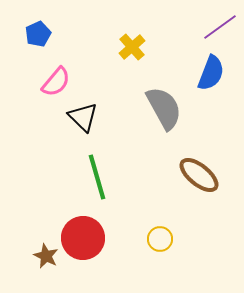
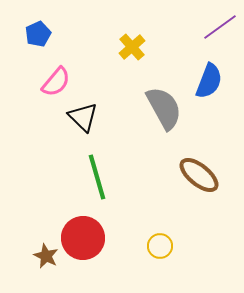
blue semicircle: moved 2 px left, 8 px down
yellow circle: moved 7 px down
